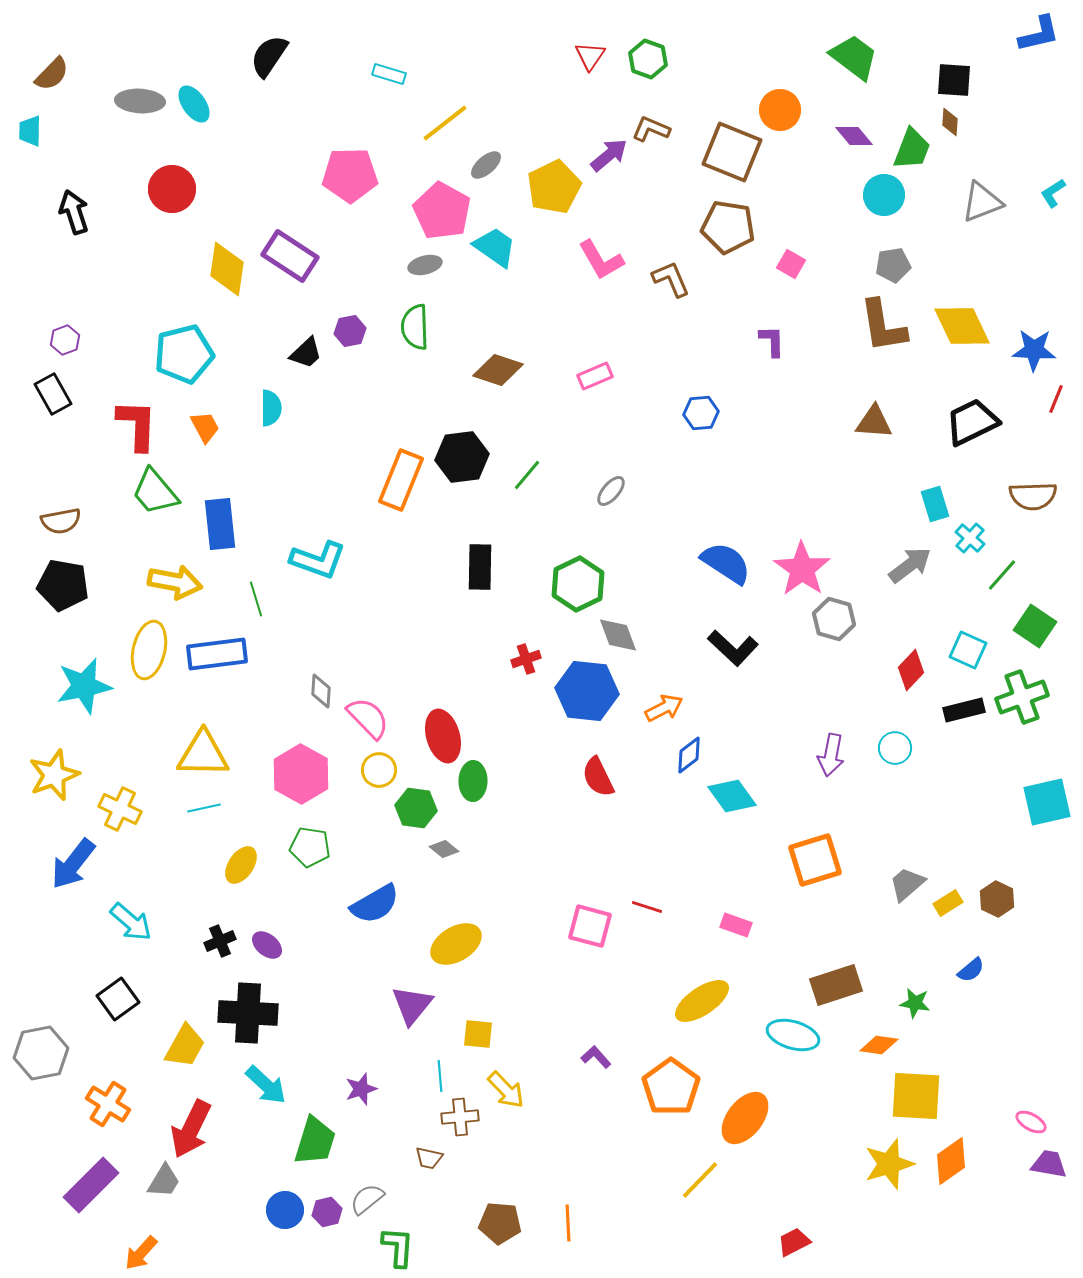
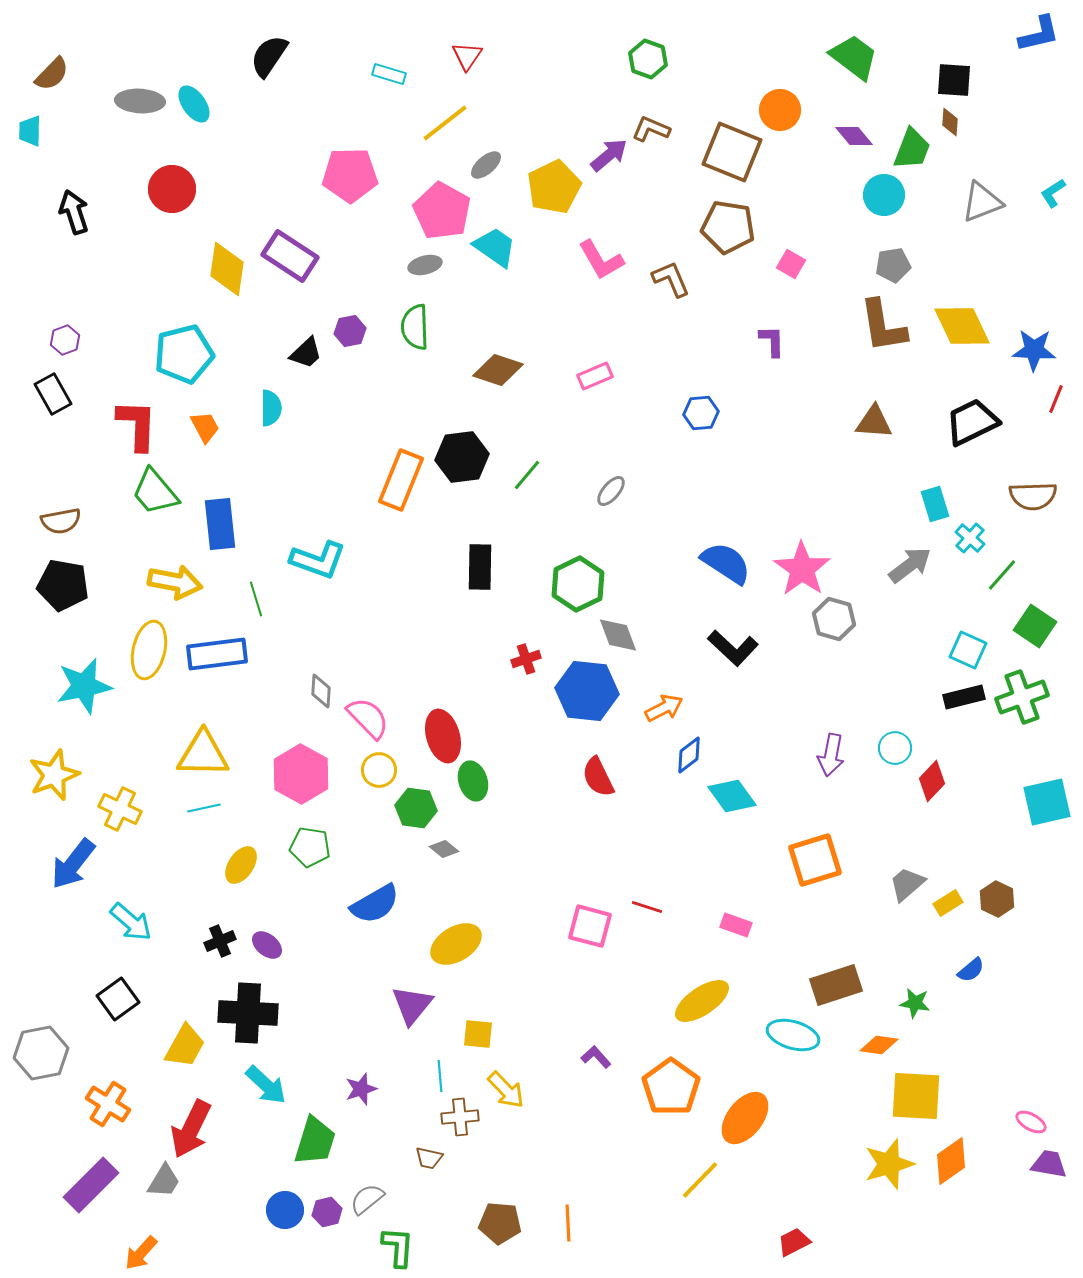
red triangle at (590, 56): moved 123 px left
red diamond at (911, 670): moved 21 px right, 111 px down
black rectangle at (964, 710): moved 13 px up
green ellipse at (473, 781): rotated 18 degrees counterclockwise
